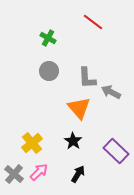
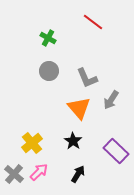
gray L-shape: rotated 20 degrees counterclockwise
gray arrow: moved 8 px down; rotated 84 degrees counterclockwise
